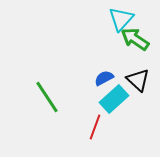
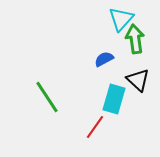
green arrow: rotated 48 degrees clockwise
blue semicircle: moved 19 px up
cyan rectangle: rotated 32 degrees counterclockwise
red line: rotated 15 degrees clockwise
